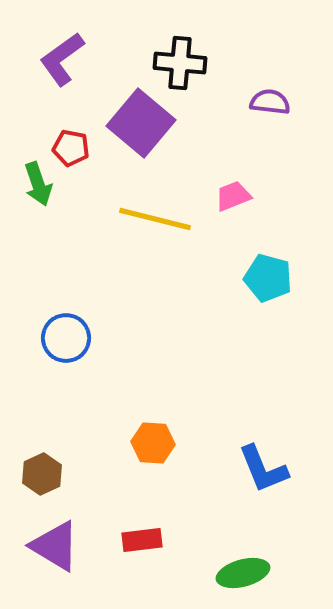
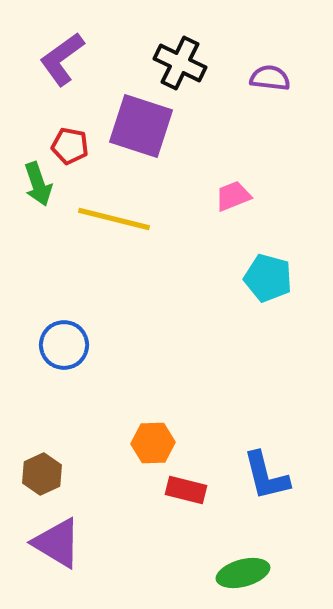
black cross: rotated 21 degrees clockwise
purple semicircle: moved 24 px up
purple square: moved 3 px down; rotated 22 degrees counterclockwise
red pentagon: moved 1 px left, 2 px up
yellow line: moved 41 px left
blue circle: moved 2 px left, 7 px down
orange hexagon: rotated 6 degrees counterclockwise
blue L-shape: moved 3 px right, 7 px down; rotated 8 degrees clockwise
red rectangle: moved 44 px right, 50 px up; rotated 21 degrees clockwise
purple triangle: moved 2 px right, 3 px up
